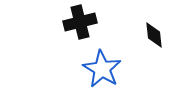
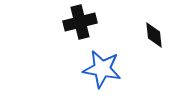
blue star: rotated 21 degrees counterclockwise
